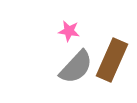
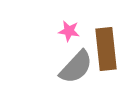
brown rectangle: moved 6 px left, 11 px up; rotated 30 degrees counterclockwise
